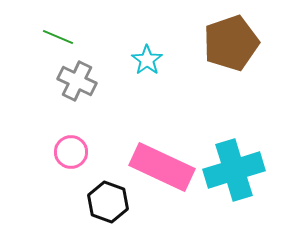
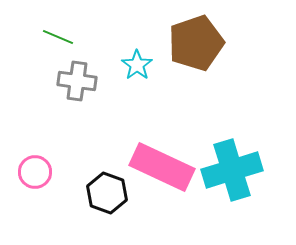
brown pentagon: moved 35 px left
cyan star: moved 10 px left, 5 px down
gray cross: rotated 18 degrees counterclockwise
pink circle: moved 36 px left, 20 px down
cyan cross: moved 2 px left
black hexagon: moved 1 px left, 9 px up
